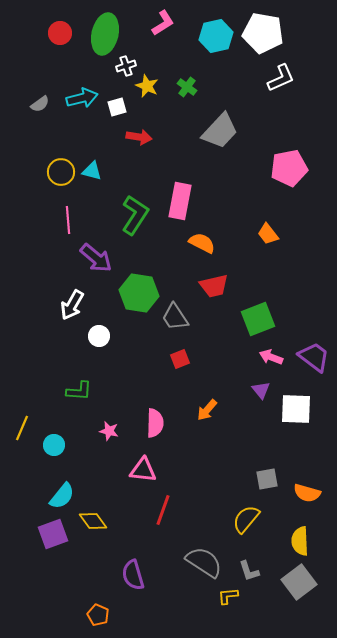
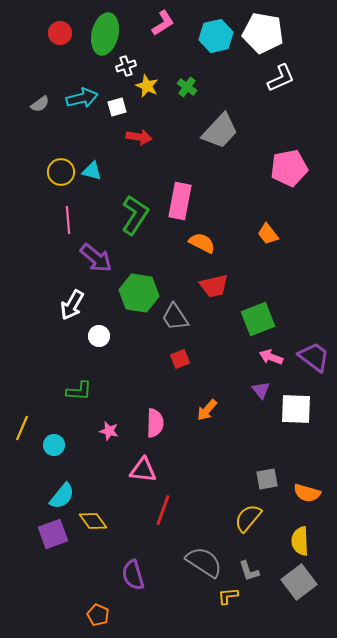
yellow semicircle at (246, 519): moved 2 px right, 1 px up
